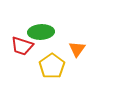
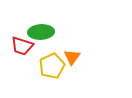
orange triangle: moved 5 px left, 8 px down
yellow pentagon: rotated 10 degrees clockwise
